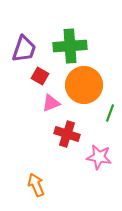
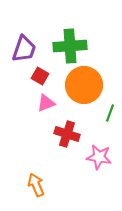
pink triangle: moved 5 px left
